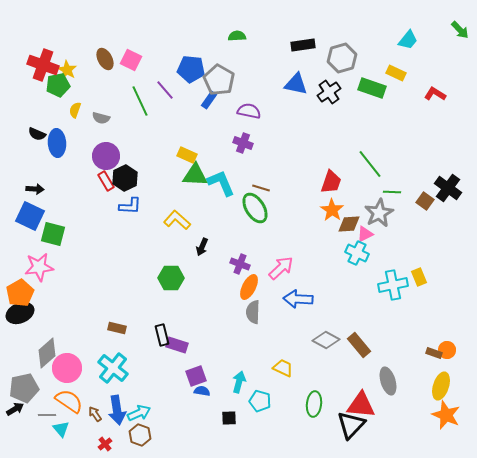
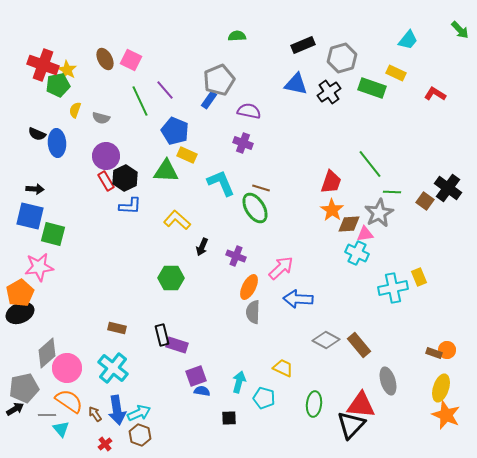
black rectangle at (303, 45): rotated 15 degrees counterclockwise
blue pentagon at (191, 69): moved 16 px left, 62 px down; rotated 16 degrees clockwise
gray pentagon at (219, 80): rotated 20 degrees clockwise
green triangle at (195, 175): moved 29 px left, 4 px up
blue square at (30, 216): rotated 12 degrees counterclockwise
pink triangle at (365, 234): rotated 18 degrees clockwise
purple cross at (240, 264): moved 4 px left, 8 px up
cyan cross at (393, 285): moved 3 px down
yellow ellipse at (441, 386): moved 2 px down
cyan pentagon at (260, 401): moved 4 px right, 3 px up
